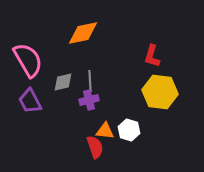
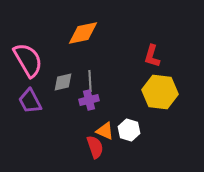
orange triangle: rotated 18 degrees clockwise
